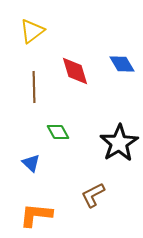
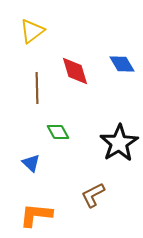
brown line: moved 3 px right, 1 px down
